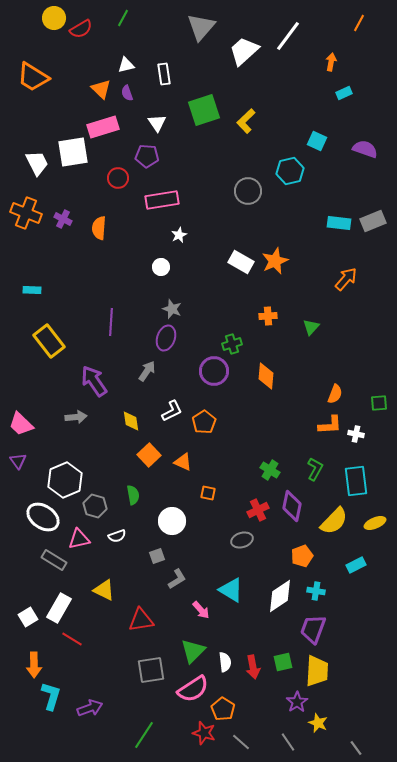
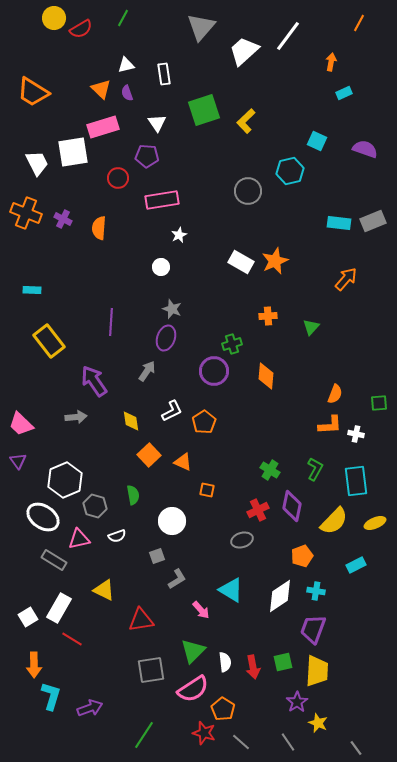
orange trapezoid at (33, 77): moved 15 px down
orange square at (208, 493): moved 1 px left, 3 px up
